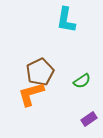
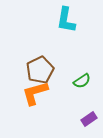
brown pentagon: moved 2 px up
orange L-shape: moved 4 px right, 1 px up
